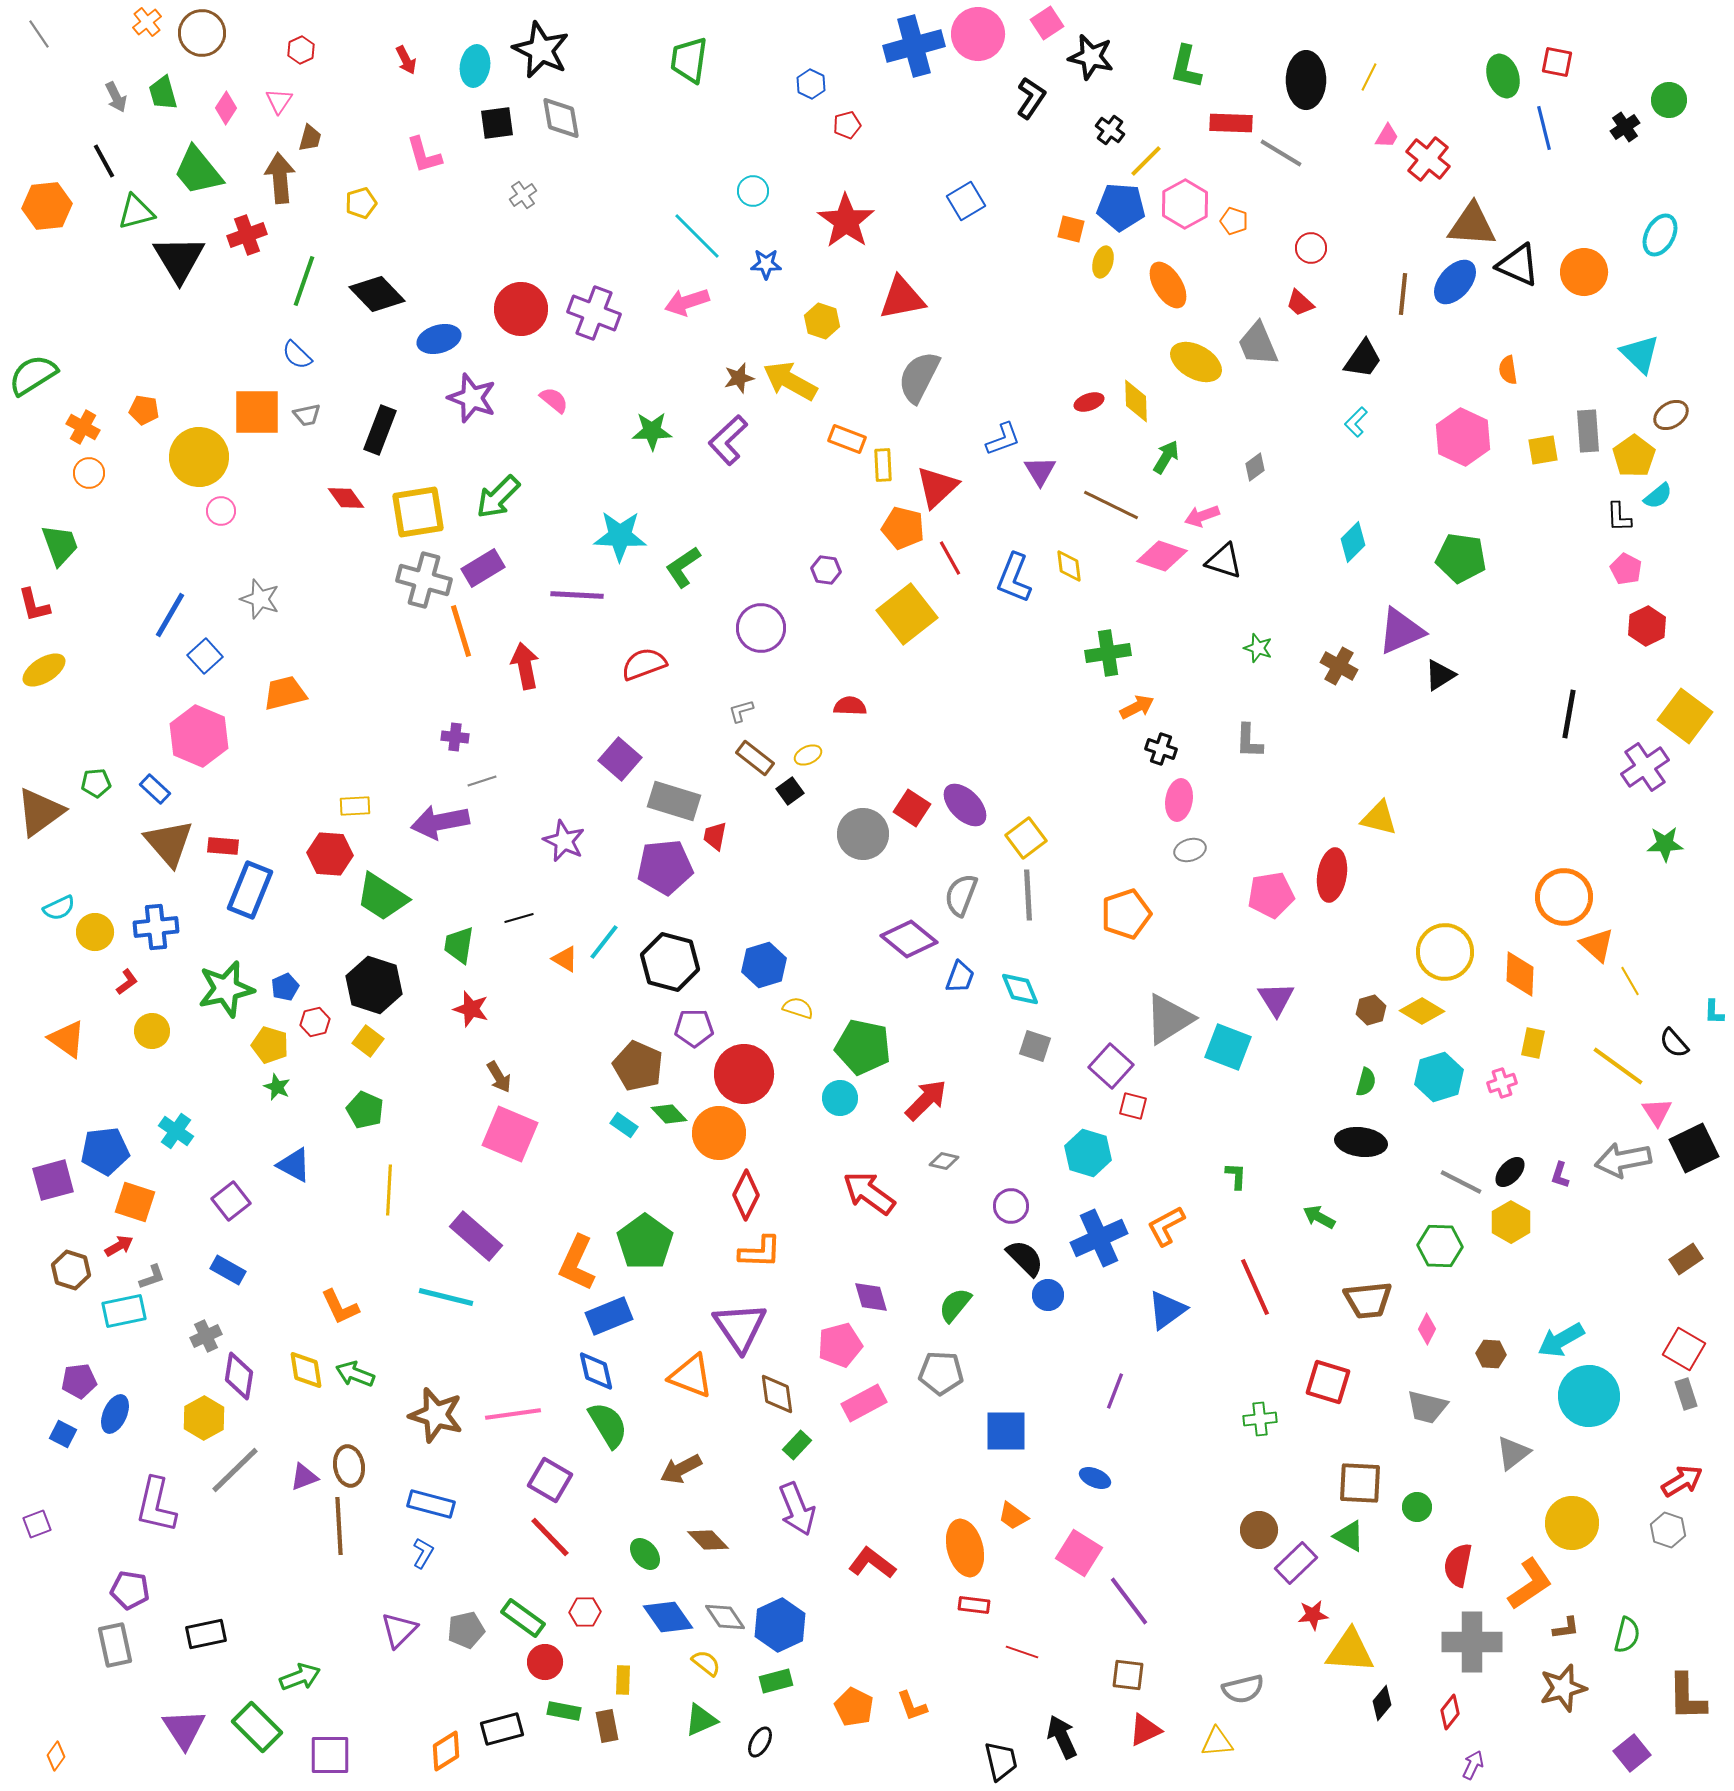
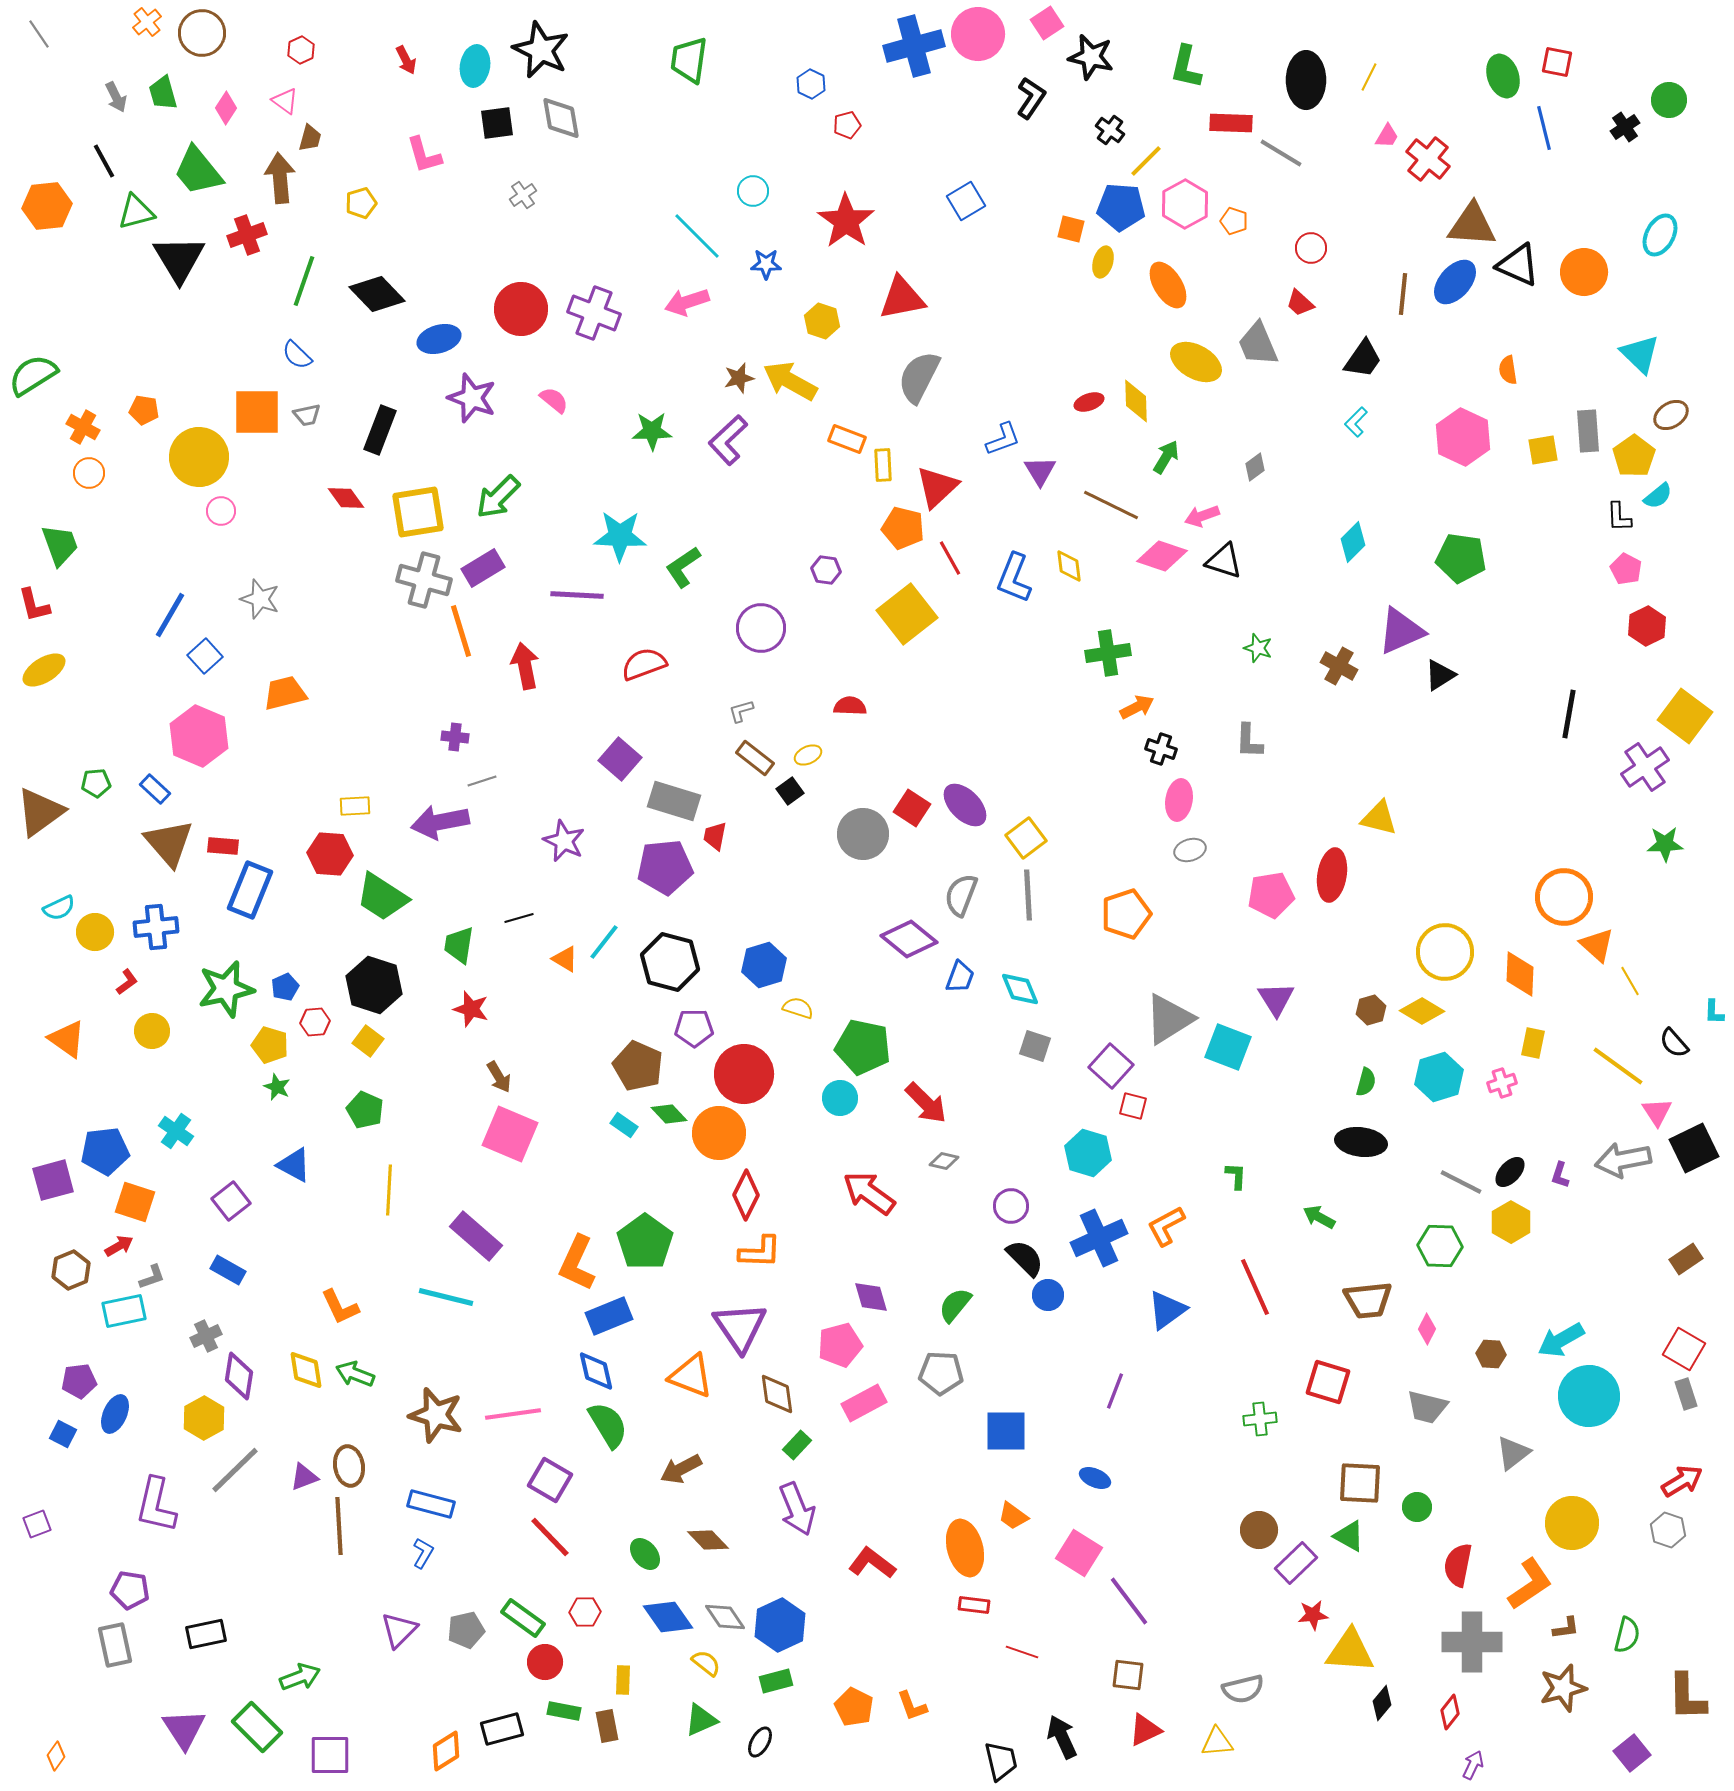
pink triangle at (279, 101): moved 6 px right; rotated 28 degrees counterclockwise
red hexagon at (315, 1022): rotated 8 degrees clockwise
red arrow at (926, 1100): moved 3 px down; rotated 90 degrees clockwise
brown hexagon at (71, 1270): rotated 21 degrees clockwise
